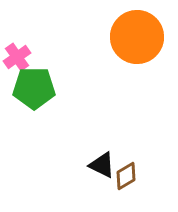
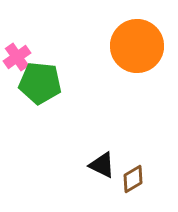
orange circle: moved 9 px down
green pentagon: moved 6 px right, 5 px up; rotated 6 degrees clockwise
brown diamond: moved 7 px right, 3 px down
